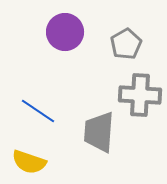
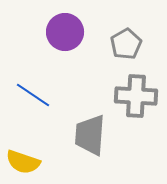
gray cross: moved 4 px left, 1 px down
blue line: moved 5 px left, 16 px up
gray trapezoid: moved 9 px left, 3 px down
yellow semicircle: moved 6 px left
